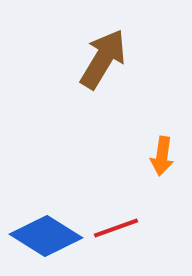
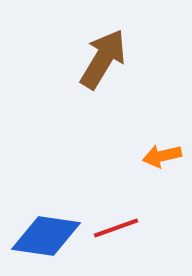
orange arrow: rotated 69 degrees clockwise
blue diamond: rotated 24 degrees counterclockwise
